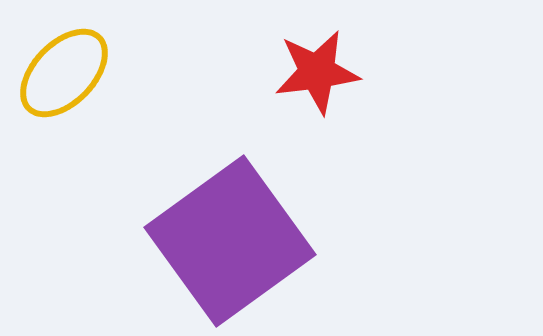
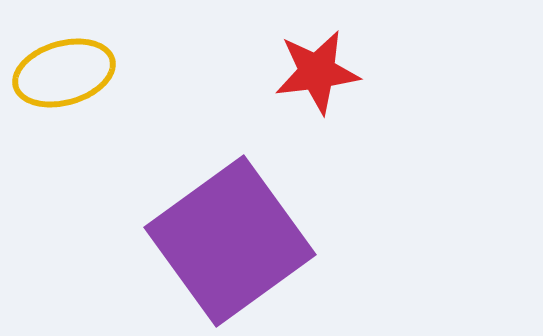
yellow ellipse: rotated 30 degrees clockwise
